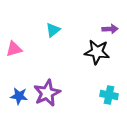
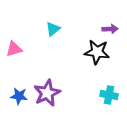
cyan triangle: moved 1 px up
